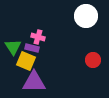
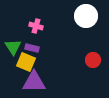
pink cross: moved 2 px left, 11 px up
yellow square: moved 1 px down
